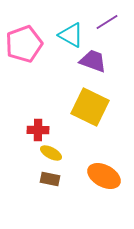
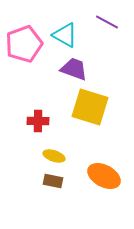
purple line: rotated 60 degrees clockwise
cyan triangle: moved 6 px left
purple trapezoid: moved 19 px left, 8 px down
yellow square: rotated 9 degrees counterclockwise
red cross: moved 9 px up
yellow ellipse: moved 3 px right, 3 px down; rotated 10 degrees counterclockwise
brown rectangle: moved 3 px right, 2 px down
